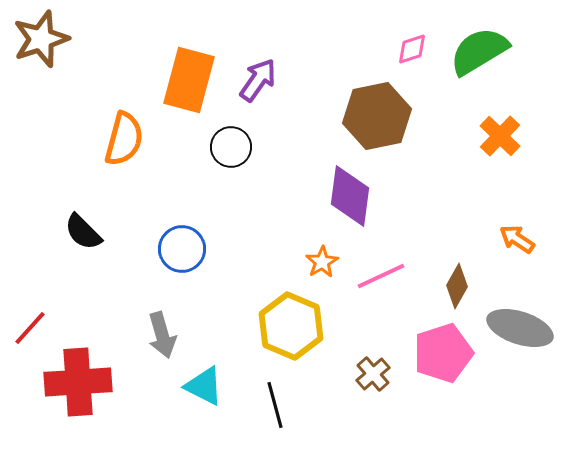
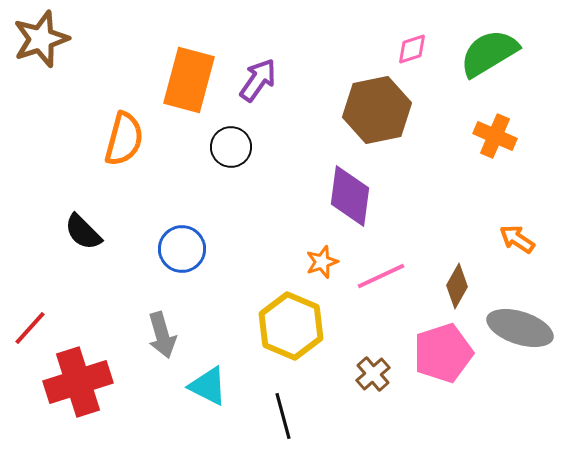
green semicircle: moved 10 px right, 2 px down
brown hexagon: moved 6 px up
orange cross: moved 5 px left; rotated 21 degrees counterclockwise
orange star: rotated 12 degrees clockwise
red cross: rotated 14 degrees counterclockwise
cyan triangle: moved 4 px right
black line: moved 8 px right, 11 px down
